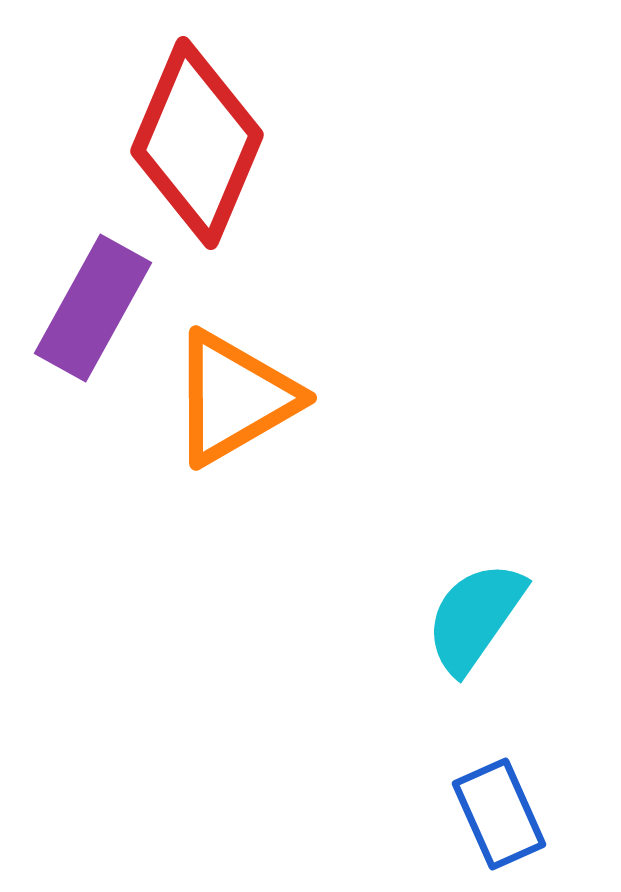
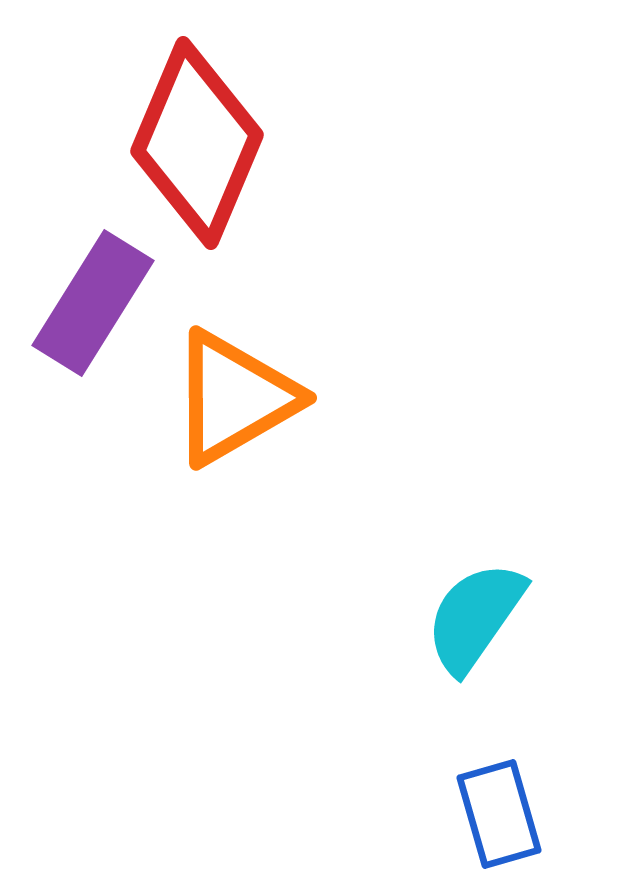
purple rectangle: moved 5 px up; rotated 3 degrees clockwise
blue rectangle: rotated 8 degrees clockwise
